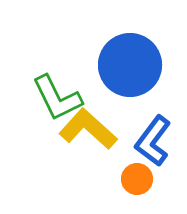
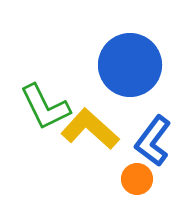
green L-shape: moved 12 px left, 9 px down
yellow L-shape: moved 2 px right
